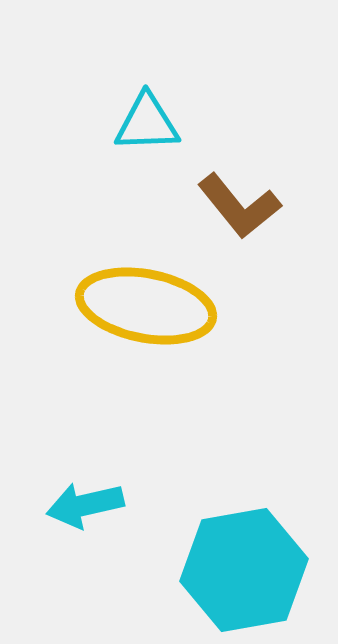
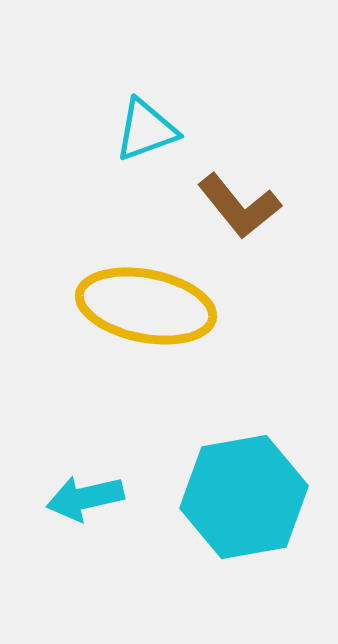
cyan triangle: moved 1 px left, 7 px down; rotated 18 degrees counterclockwise
cyan arrow: moved 7 px up
cyan hexagon: moved 73 px up
